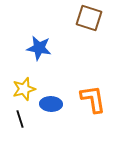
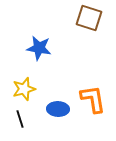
blue ellipse: moved 7 px right, 5 px down
